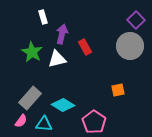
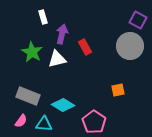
purple square: moved 2 px right; rotated 18 degrees counterclockwise
gray rectangle: moved 2 px left, 2 px up; rotated 70 degrees clockwise
